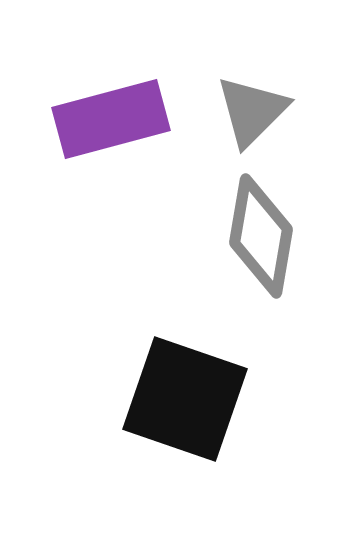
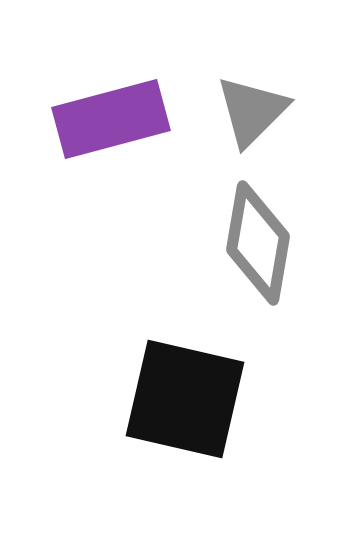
gray diamond: moved 3 px left, 7 px down
black square: rotated 6 degrees counterclockwise
